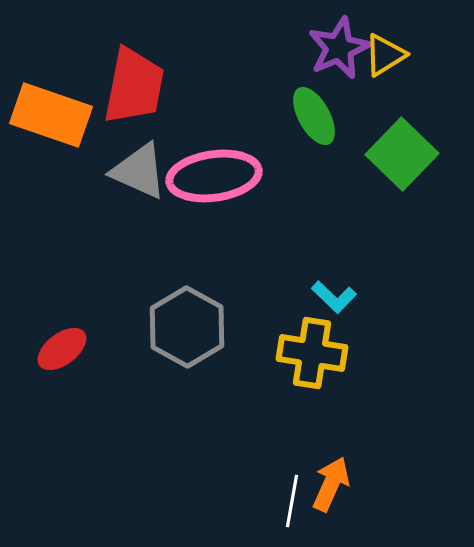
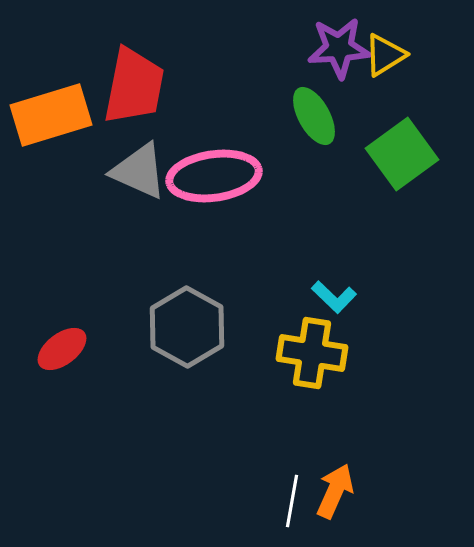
purple star: rotated 20 degrees clockwise
orange rectangle: rotated 36 degrees counterclockwise
green square: rotated 10 degrees clockwise
orange arrow: moved 4 px right, 7 px down
